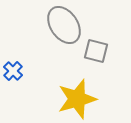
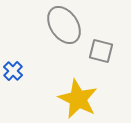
gray square: moved 5 px right
yellow star: moved 1 px right; rotated 30 degrees counterclockwise
